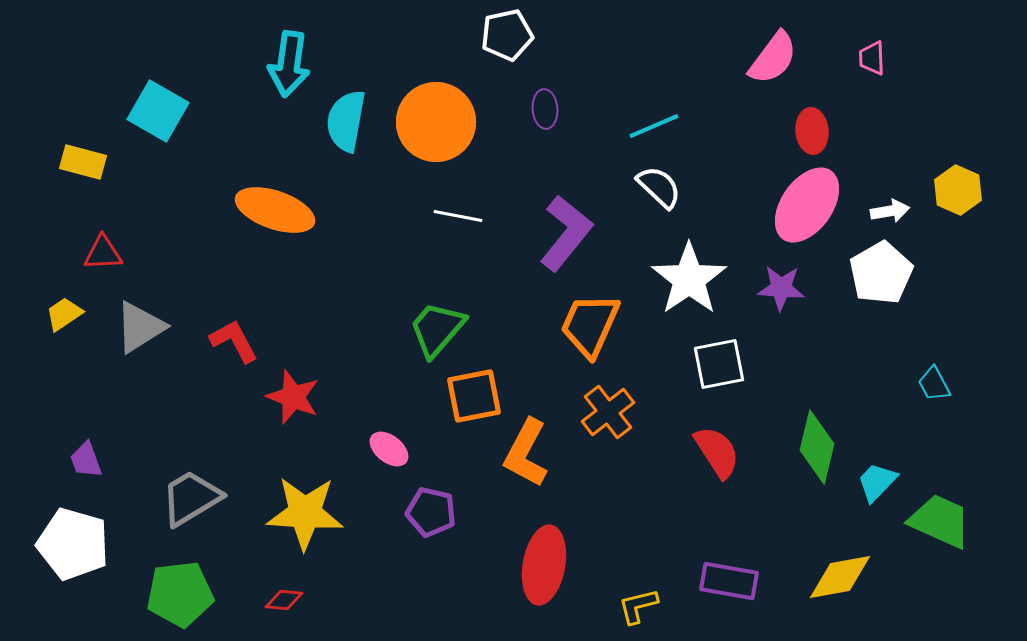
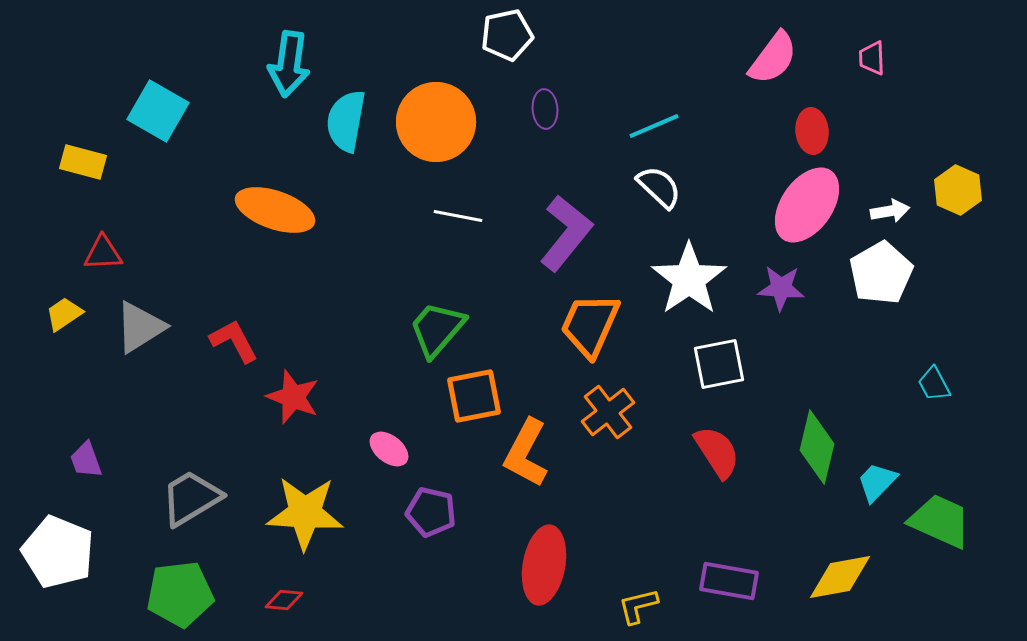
white pentagon at (73, 544): moved 15 px left, 8 px down; rotated 6 degrees clockwise
